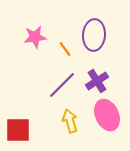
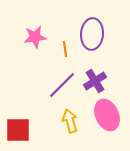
purple ellipse: moved 2 px left, 1 px up
orange line: rotated 28 degrees clockwise
purple cross: moved 2 px left
